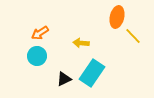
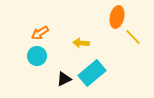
yellow line: moved 1 px down
cyan rectangle: rotated 16 degrees clockwise
